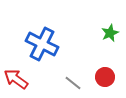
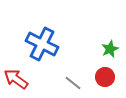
green star: moved 16 px down
